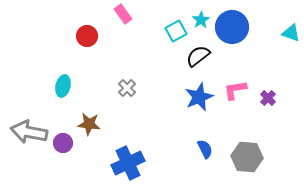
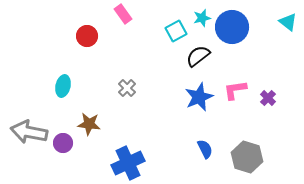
cyan star: moved 1 px right, 2 px up; rotated 18 degrees clockwise
cyan triangle: moved 3 px left, 11 px up; rotated 18 degrees clockwise
gray hexagon: rotated 12 degrees clockwise
